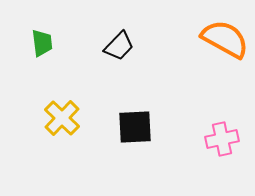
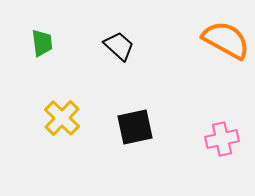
orange semicircle: moved 1 px right, 1 px down
black trapezoid: rotated 92 degrees counterclockwise
black square: rotated 9 degrees counterclockwise
